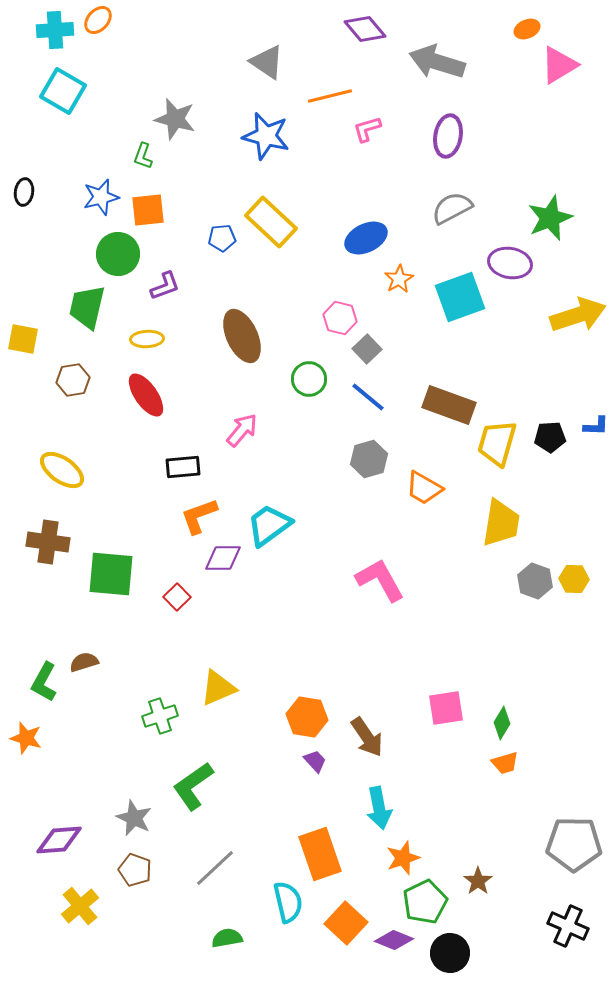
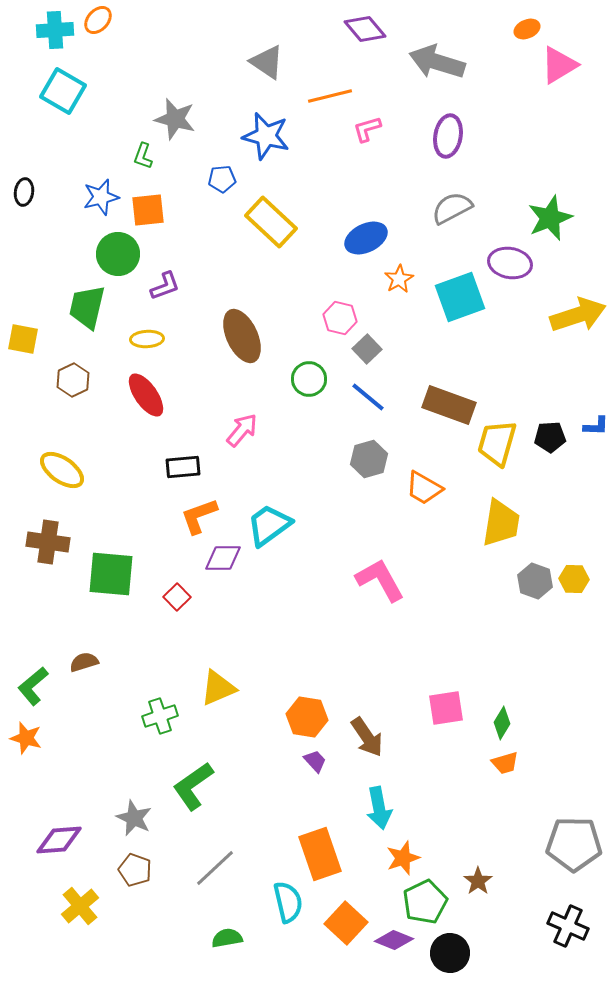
blue pentagon at (222, 238): moved 59 px up
brown hexagon at (73, 380): rotated 16 degrees counterclockwise
green L-shape at (44, 682): moved 11 px left, 4 px down; rotated 21 degrees clockwise
